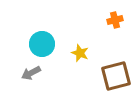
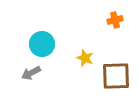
yellow star: moved 5 px right, 5 px down
brown square: rotated 12 degrees clockwise
